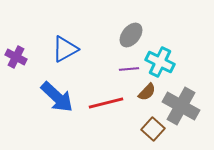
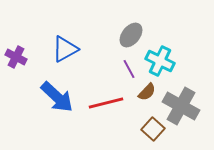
cyan cross: moved 1 px up
purple line: rotated 66 degrees clockwise
